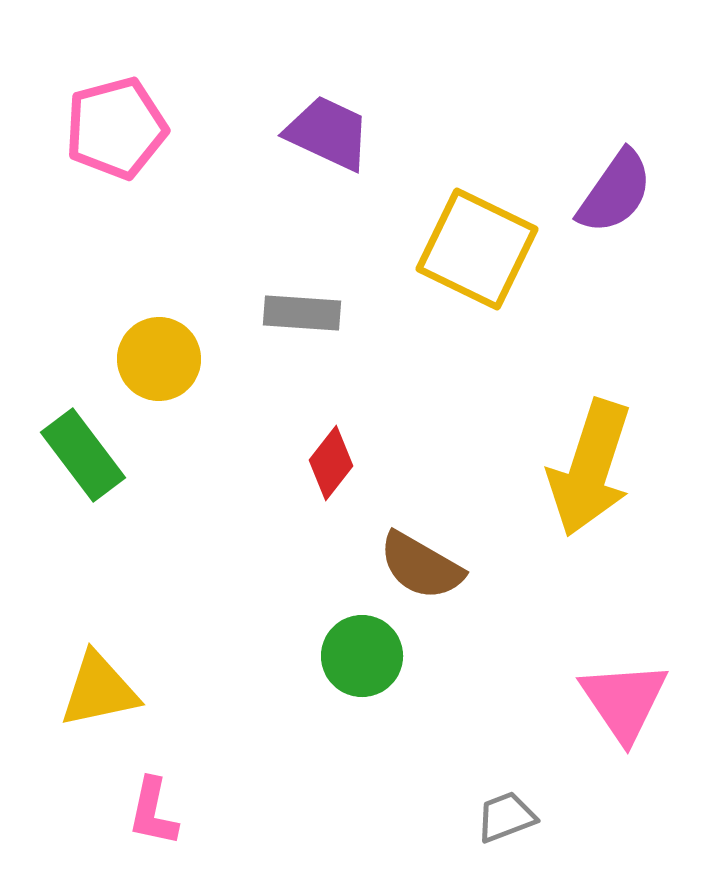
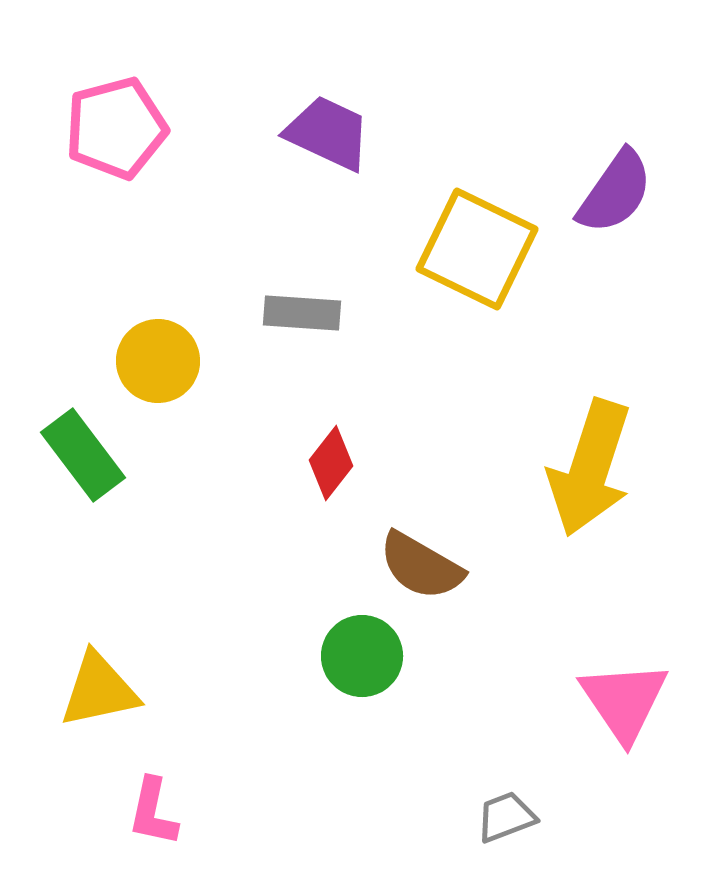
yellow circle: moved 1 px left, 2 px down
